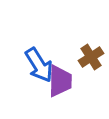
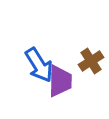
brown cross: moved 4 px down
